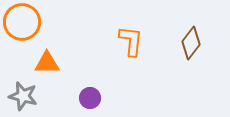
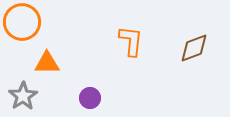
brown diamond: moved 3 px right, 5 px down; rotated 32 degrees clockwise
gray star: rotated 24 degrees clockwise
